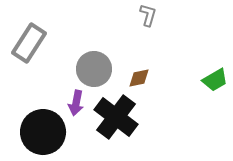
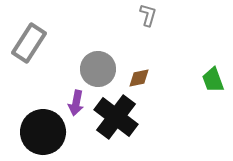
gray circle: moved 4 px right
green trapezoid: moved 2 px left; rotated 100 degrees clockwise
